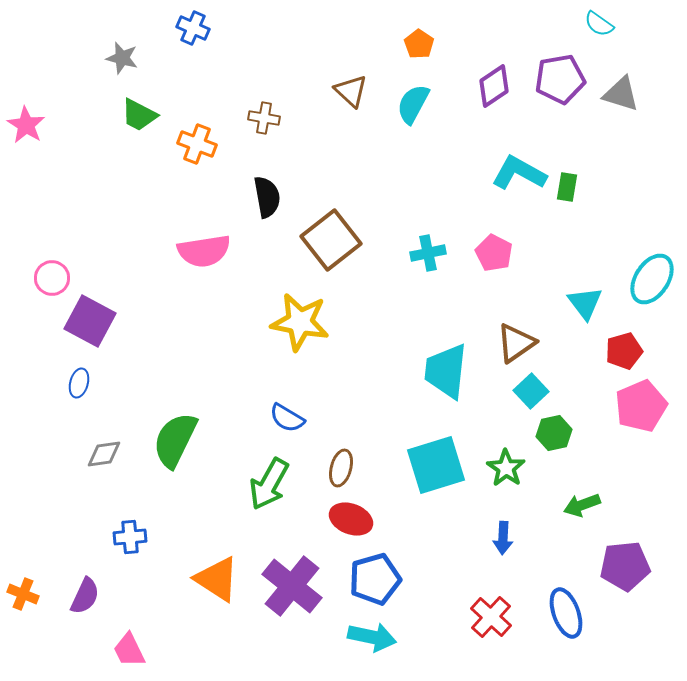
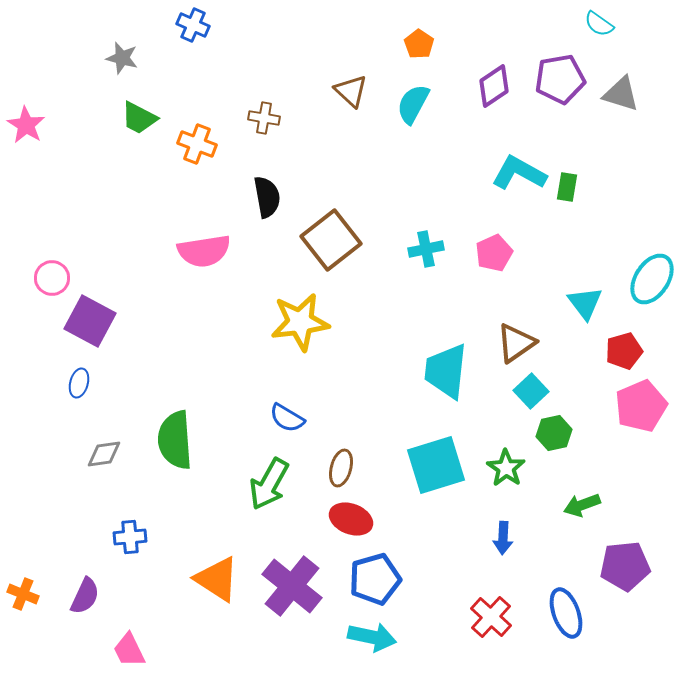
blue cross at (193, 28): moved 3 px up
green trapezoid at (139, 115): moved 3 px down
cyan cross at (428, 253): moved 2 px left, 4 px up
pink pentagon at (494, 253): rotated 21 degrees clockwise
yellow star at (300, 322): rotated 18 degrees counterclockwise
green semicircle at (175, 440): rotated 30 degrees counterclockwise
